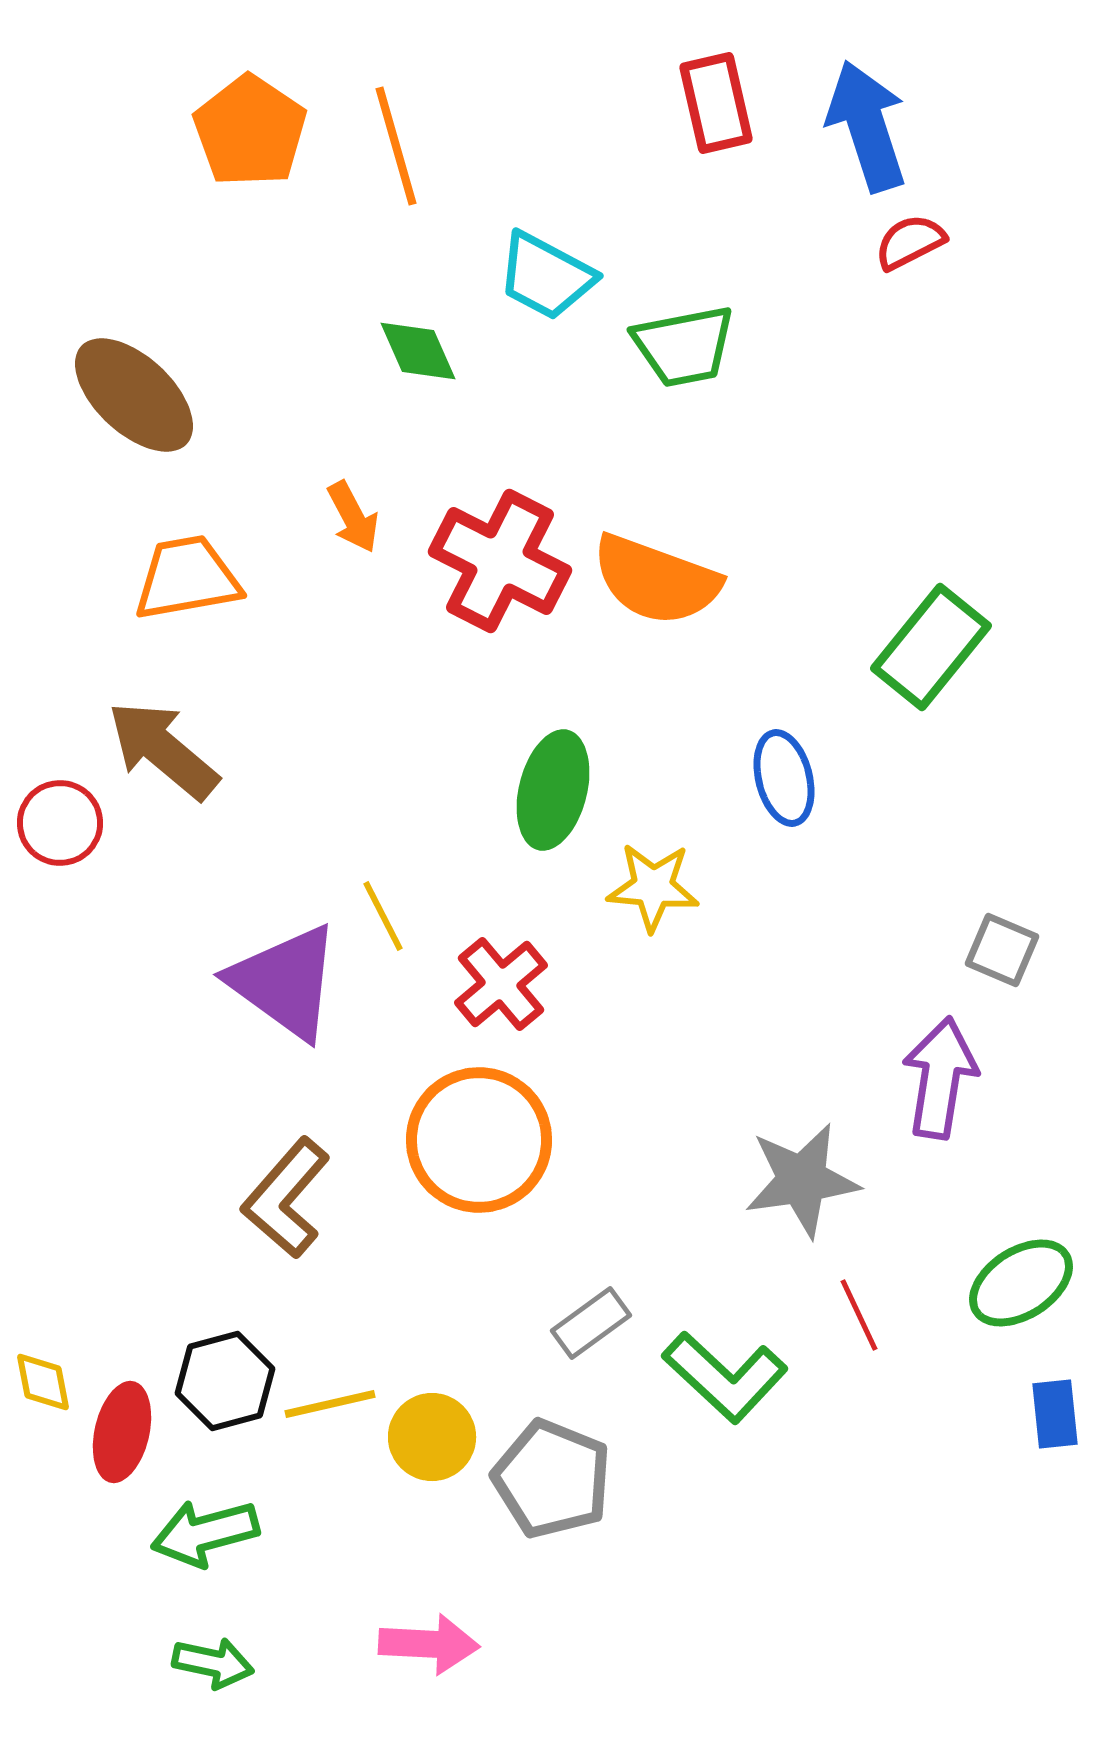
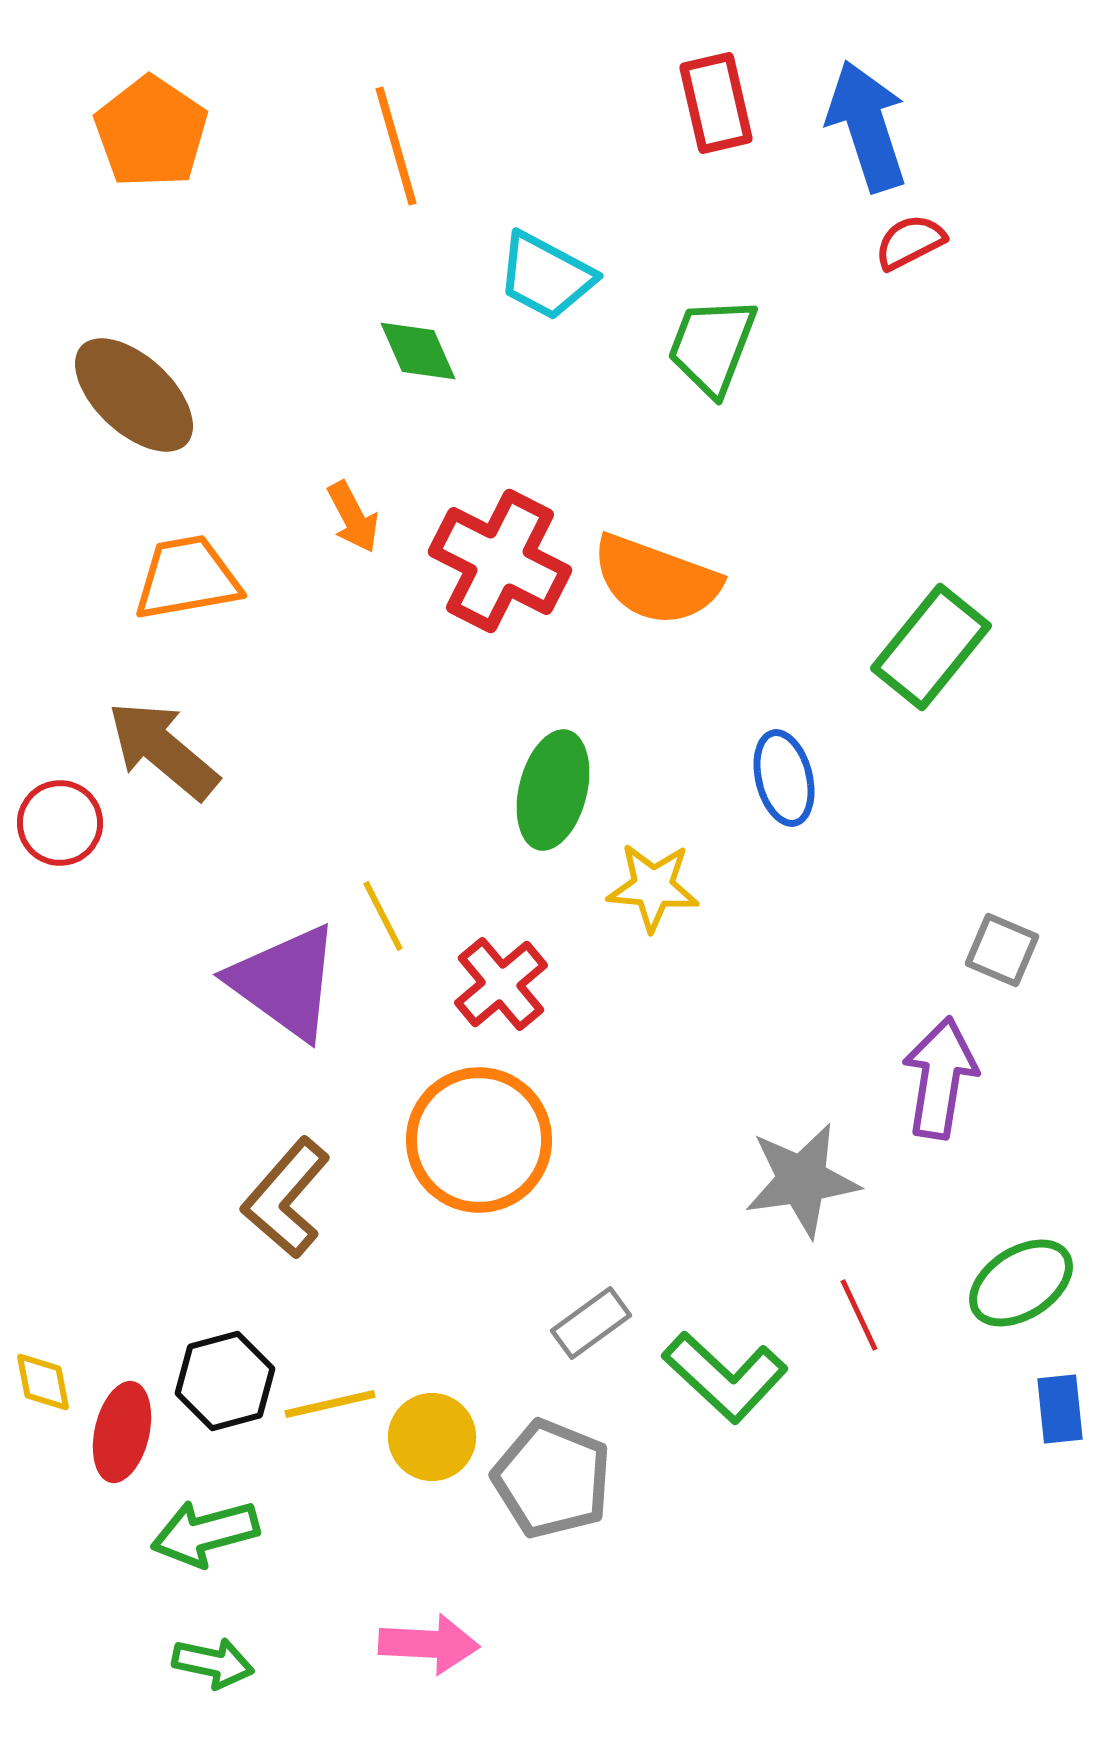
orange pentagon at (250, 131): moved 99 px left, 1 px down
green trapezoid at (684, 346): moved 28 px right; rotated 122 degrees clockwise
blue rectangle at (1055, 1414): moved 5 px right, 5 px up
